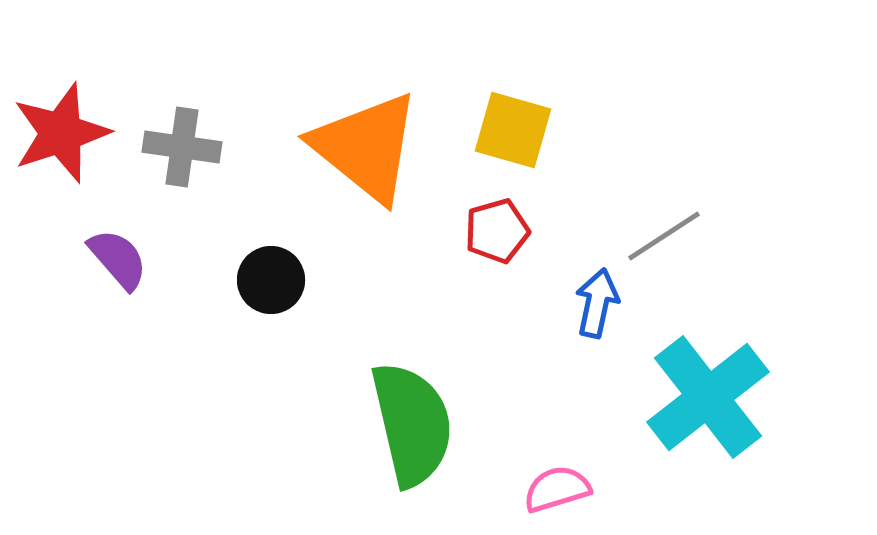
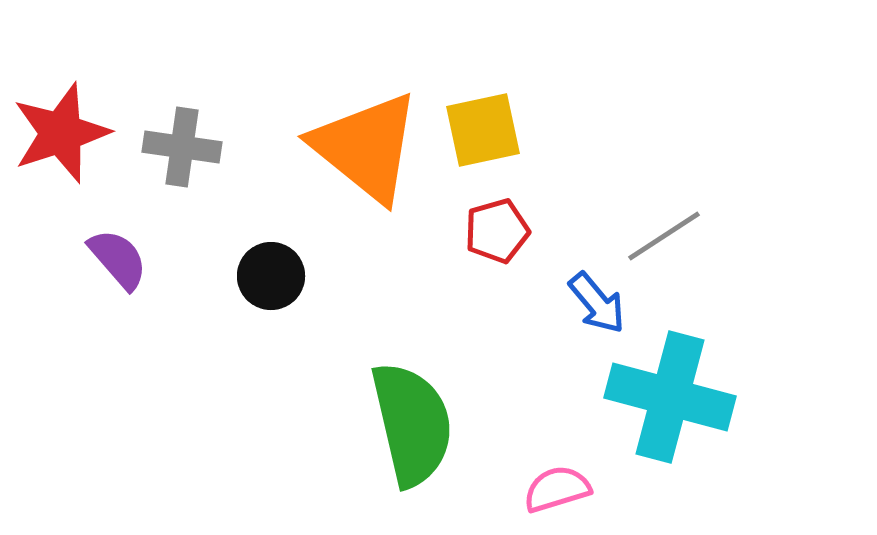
yellow square: moved 30 px left; rotated 28 degrees counterclockwise
black circle: moved 4 px up
blue arrow: rotated 128 degrees clockwise
cyan cross: moved 38 px left; rotated 37 degrees counterclockwise
